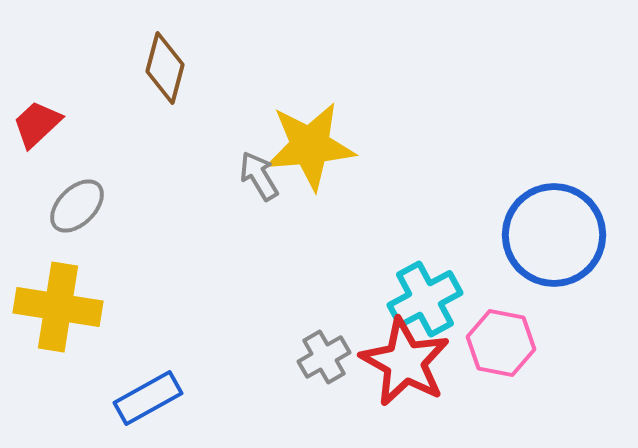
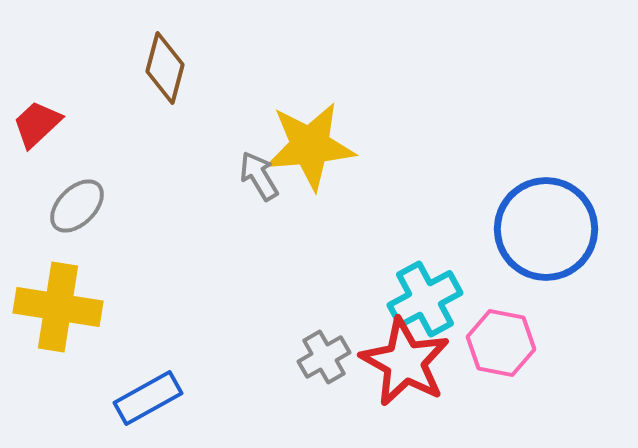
blue circle: moved 8 px left, 6 px up
